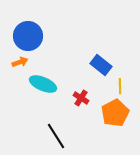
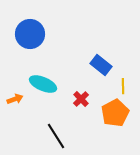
blue circle: moved 2 px right, 2 px up
orange arrow: moved 5 px left, 37 px down
yellow line: moved 3 px right
red cross: moved 1 px down; rotated 14 degrees clockwise
